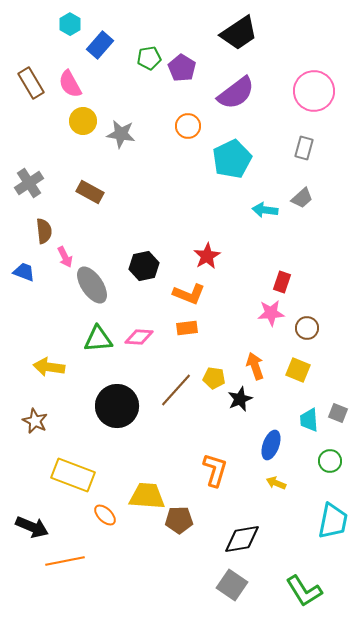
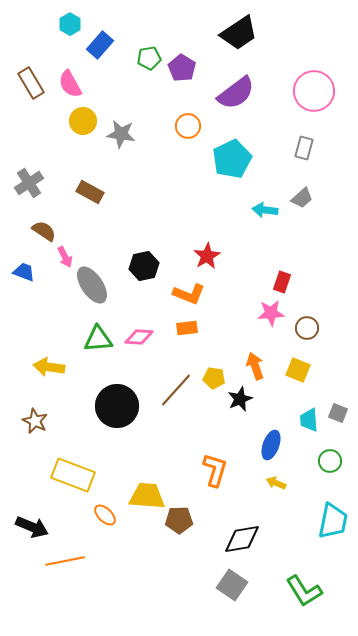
brown semicircle at (44, 231): rotated 50 degrees counterclockwise
